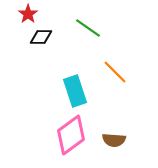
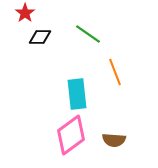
red star: moved 3 px left, 1 px up
green line: moved 6 px down
black diamond: moved 1 px left
orange line: rotated 24 degrees clockwise
cyan rectangle: moved 2 px right, 3 px down; rotated 12 degrees clockwise
